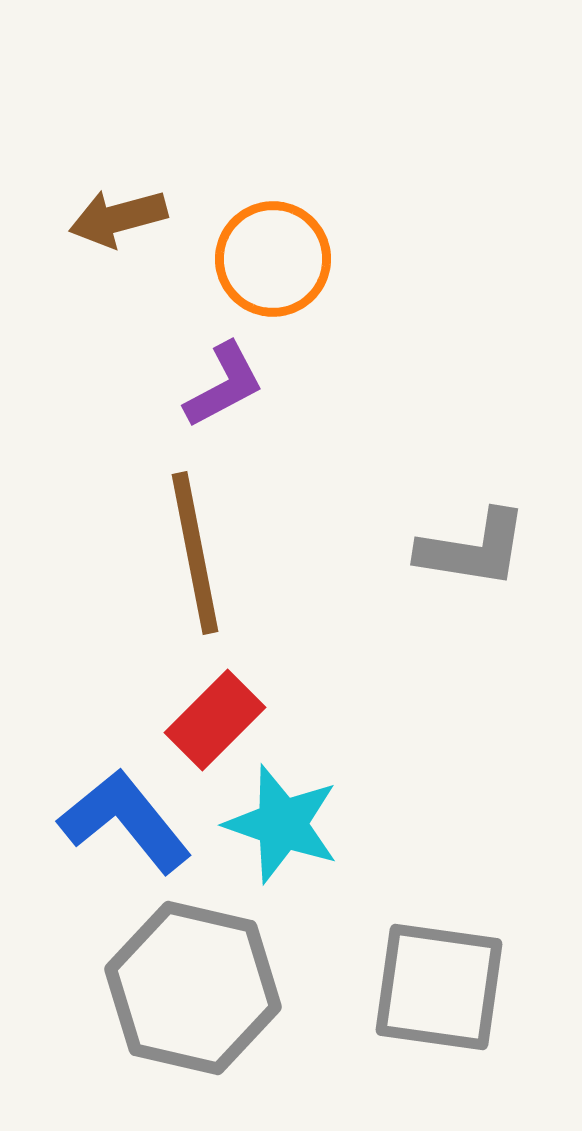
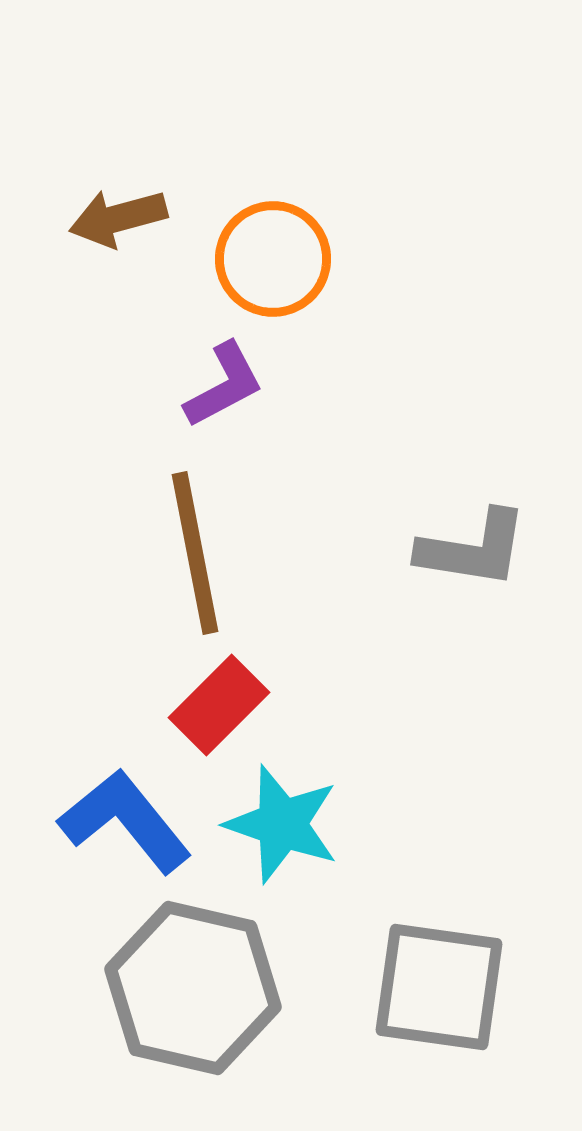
red rectangle: moved 4 px right, 15 px up
